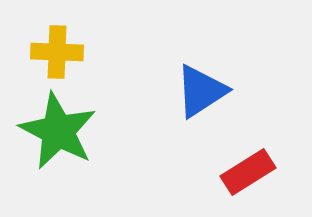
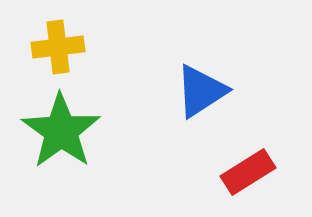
yellow cross: moved 1 px right, 5 px up; rotated 9 degrees counterclockwise
green star: moved 3 px right; rotated 8 degrees clockwise
